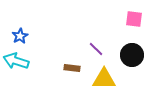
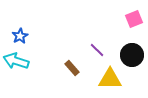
pink square: rotated 30 degrees counterclockwise
purple line: moved 1 px right, 1 px down
brown rectangle: rotated 42 degrees clockwise
yellow triangle: moved 6 px right
